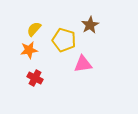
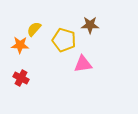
brown star: rotated 30 degrees clockwise
orange star: moved 9 px left, 5 px up; rotated 12 degrees clockwise
red cross: moved 14 px left
